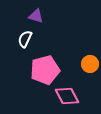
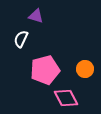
white semicircle: moved 4 px left
orange circle: moved 5 px left, 5 px down
pink diamond: moved 1 px left, 2 px down
